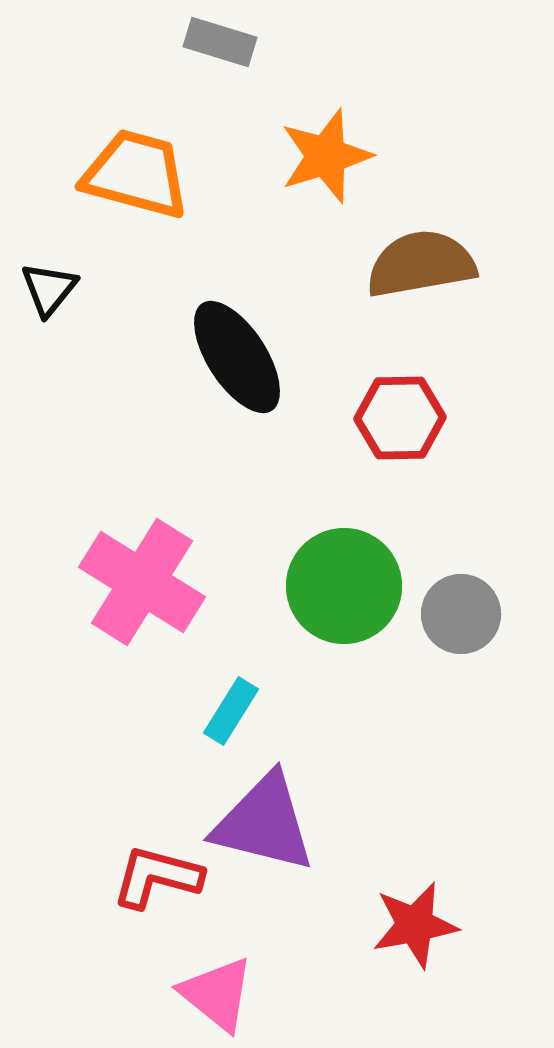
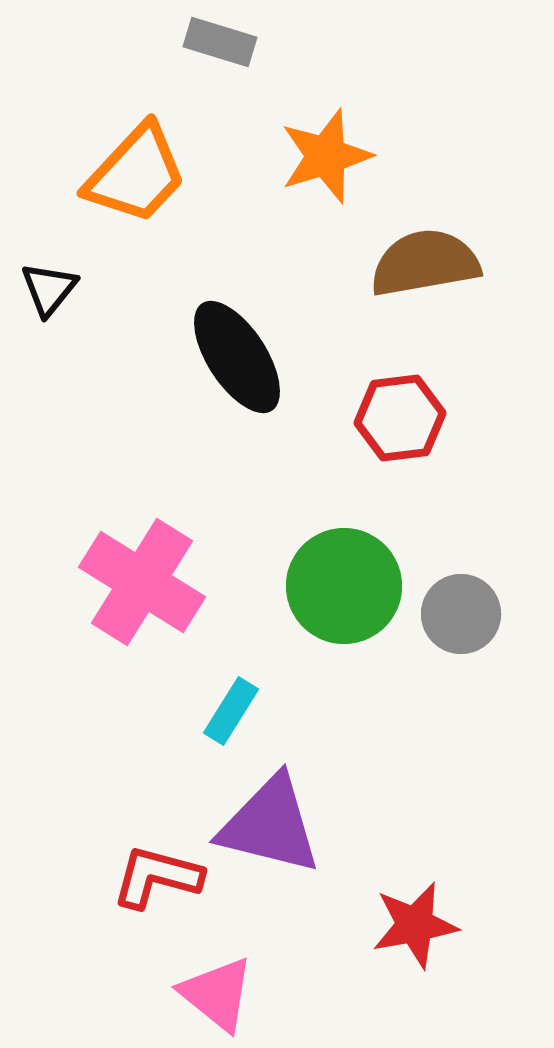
orange trapezoid: rotated 118 degrees clockwise
brown semicircle: moved 4 px right, 1 px up
red hexagon: rotated 6 degrees counterclockwise
purple triangle: moved 6 px right, 2 px down
